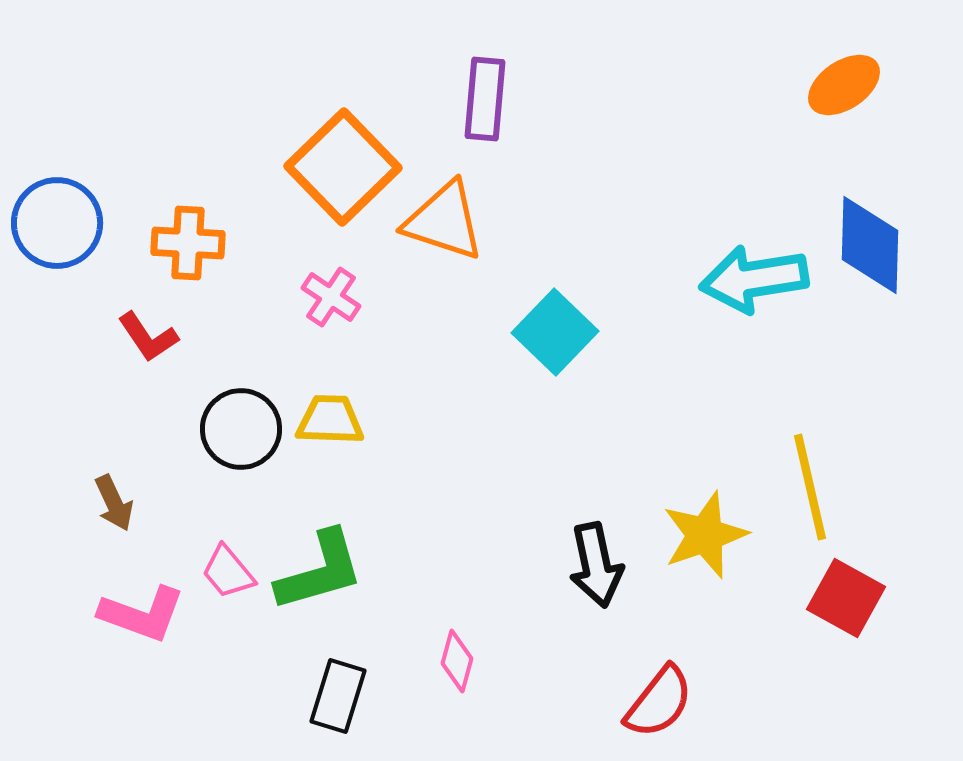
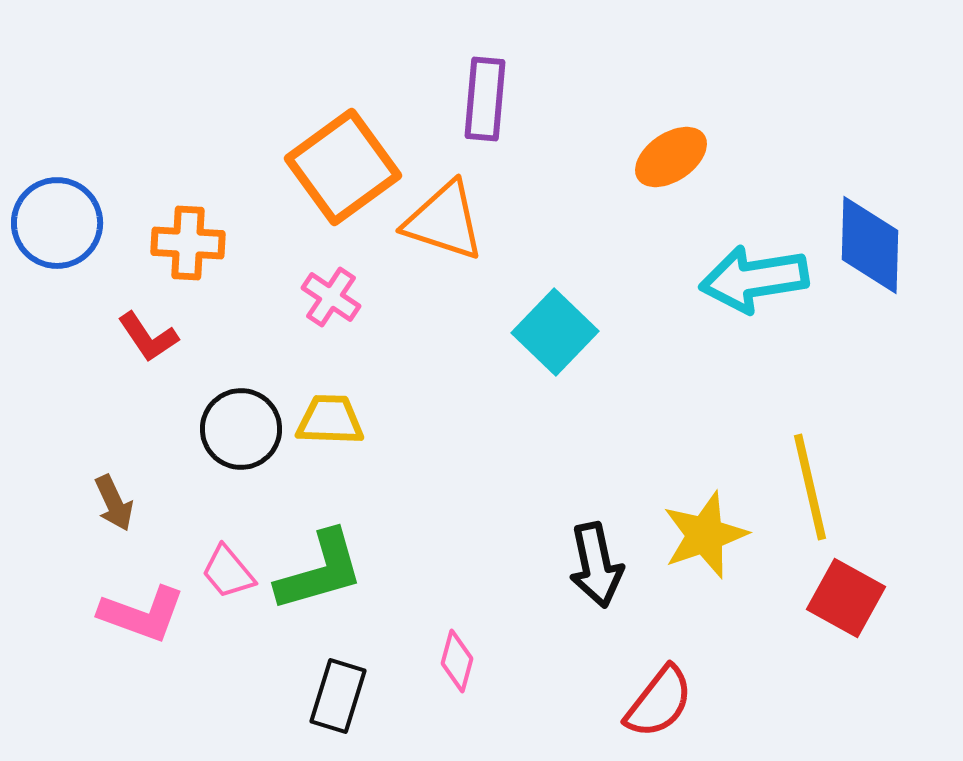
orange ellipse: moved 173 px left, 72 px down
orange square: rotated 8 degrees clockwise
